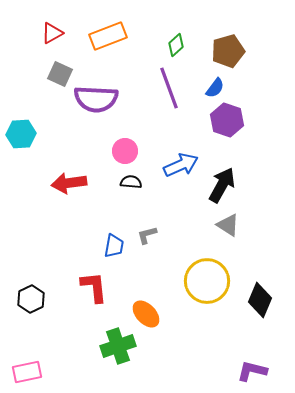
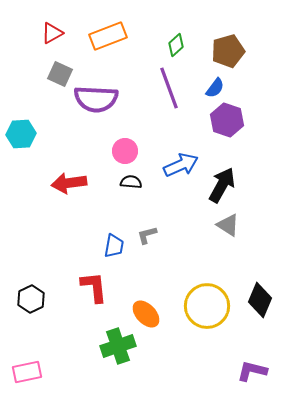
yellow circle: moved 25 px down
